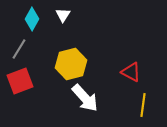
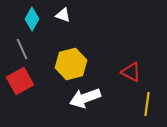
white triangle: rotated 42 degrees counterclockwise
gray line: moved 3 px right; rotated 55 degrees counterclockwise
red square: rotated 8 degrees counterclockwise
white arrow: rotated 112 degrees clockwise
yellow line: moved 4 px right, 1 px up
